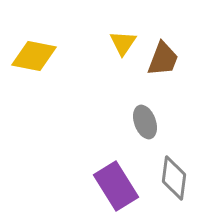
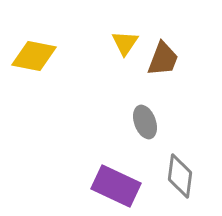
yellow triangle: moved 2 px right
gray diamond: moved 6 px right, 2 px up
purple rectangle: rotated 33 degrees counterclockwise
